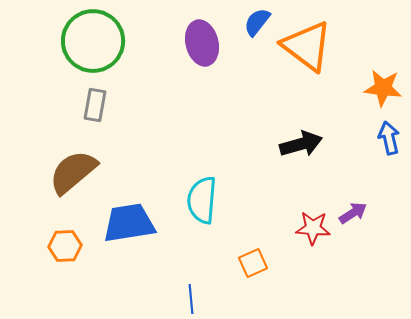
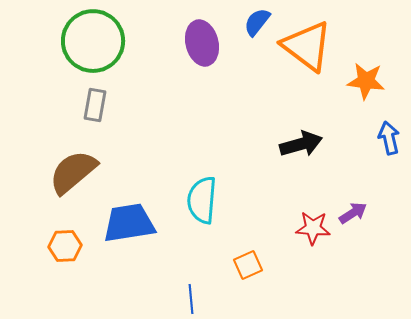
orange star: moved 17 px left, 7 px up
orange square: moved 5 px left, 2 px down
